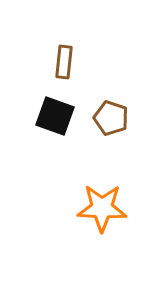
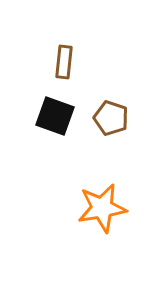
orange star: rotated 12 degrees counterclockwise
